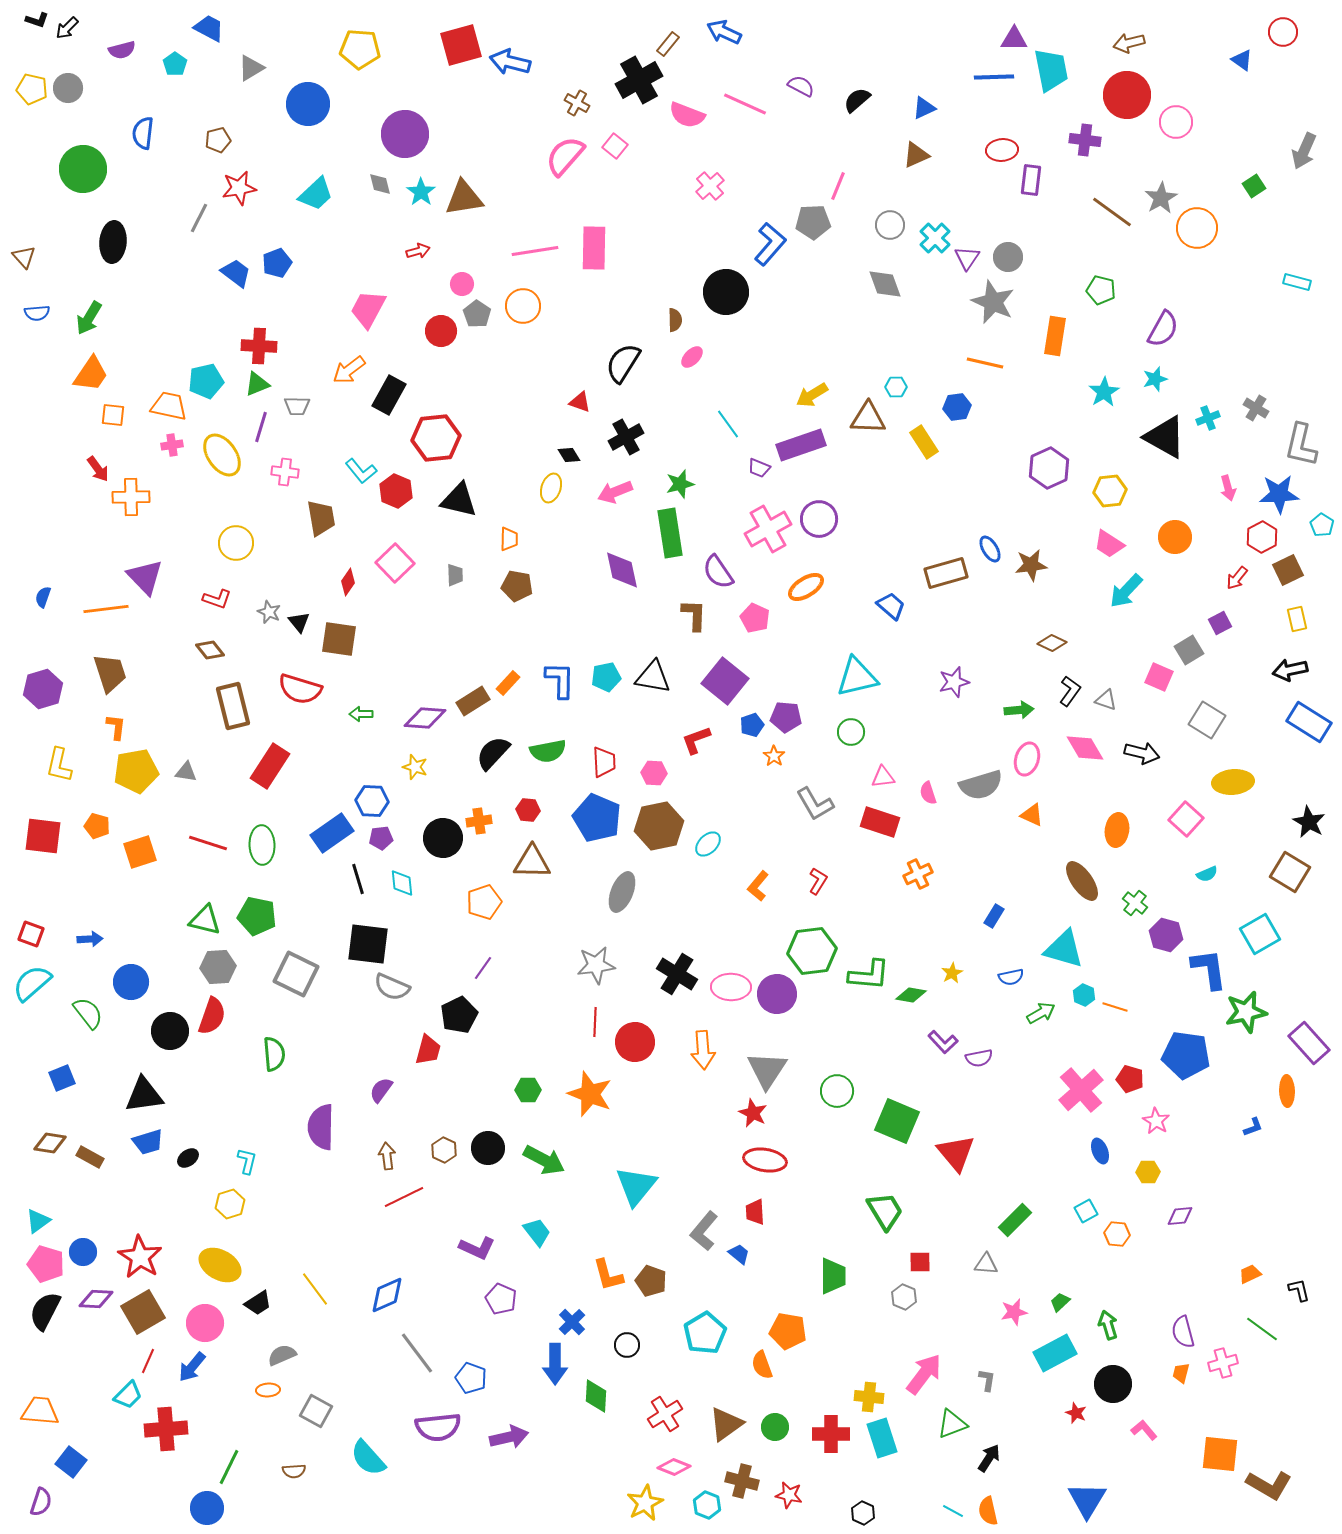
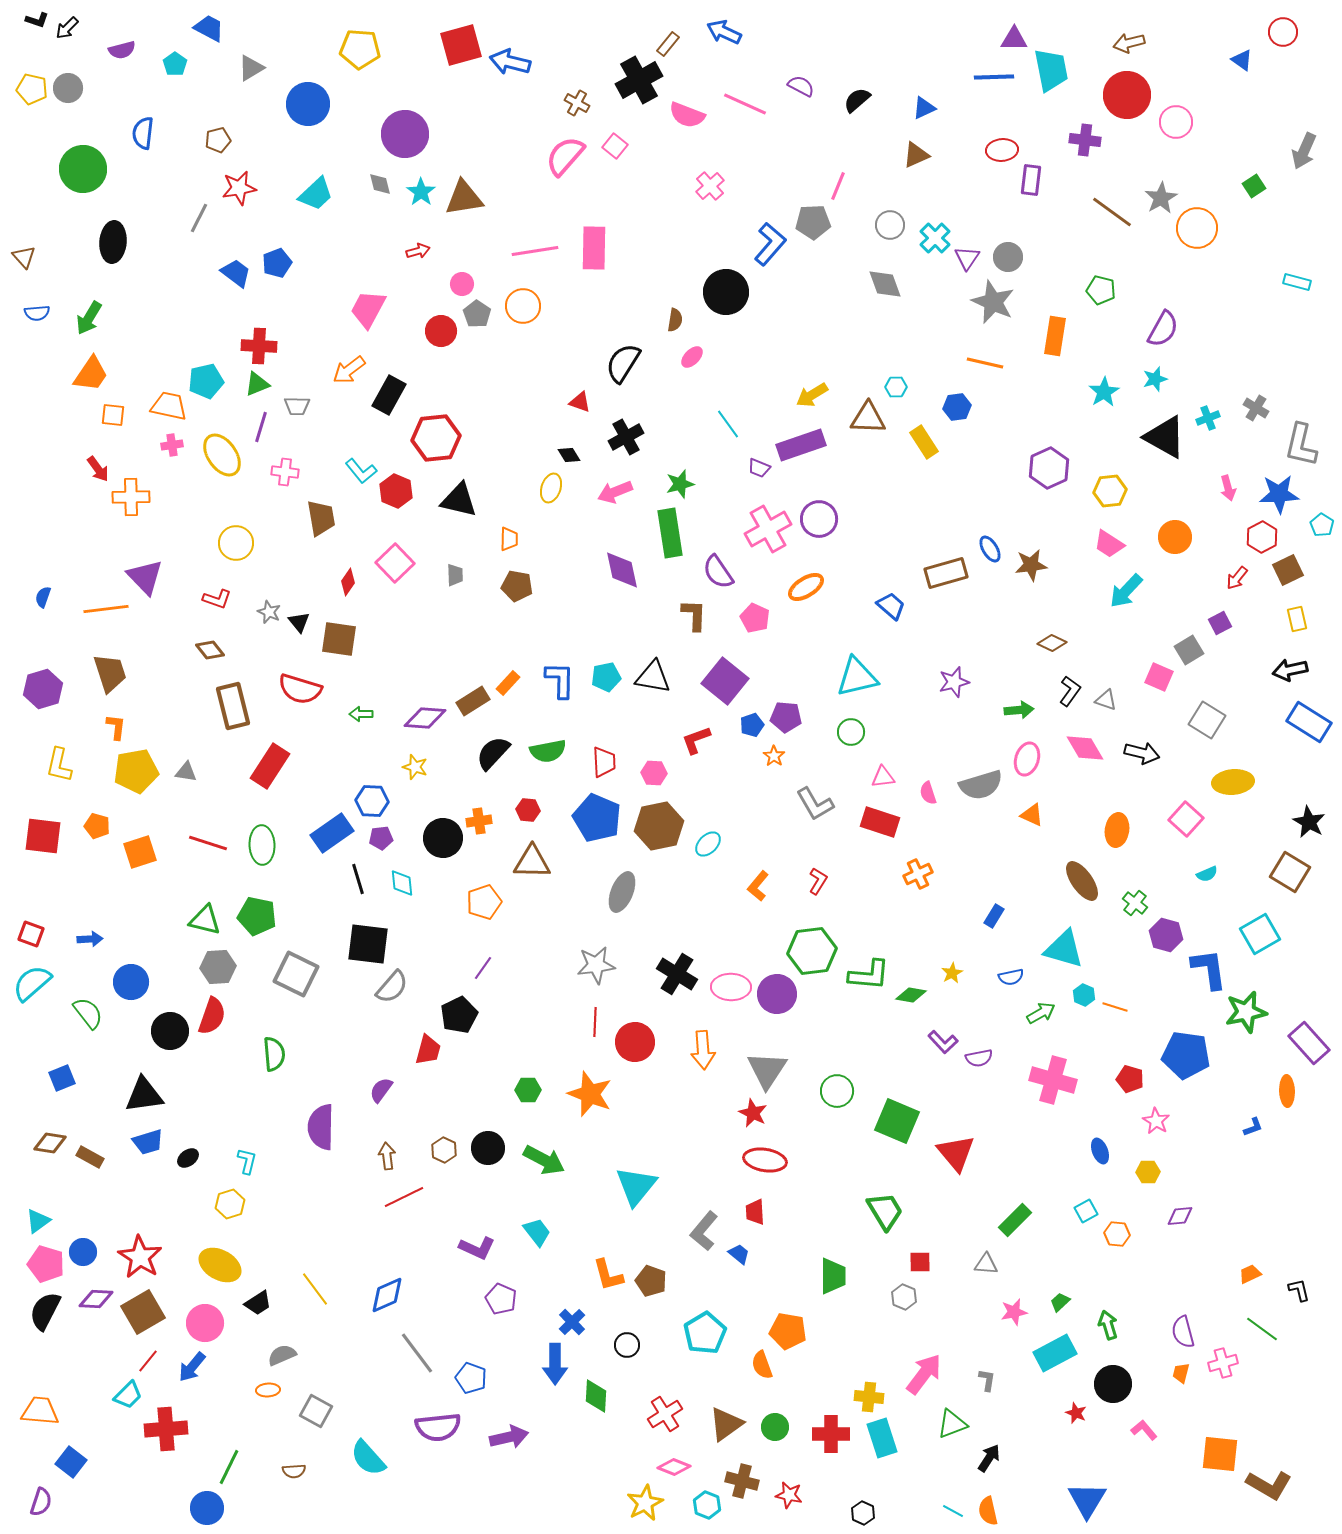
brown semicircle at (675, 320): rotated 10 degrees clockwise
gray semicircle at (392, 987): rotated 72 degrees counterclockwise
pink cross at (1081, 1090): moved 28 px left, 10 px up; rotated 33 degrees counterclockwise
red line at (148, 1361): rotated 15 degrees clockwise
